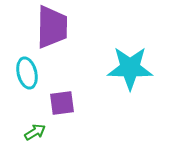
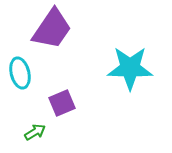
purple trapezoid: moved 2 px down; rotated 33 degrees clockwise
cyan ellipse: moved 7 px left
purple square: rotated 16 degrees counterclockwise
